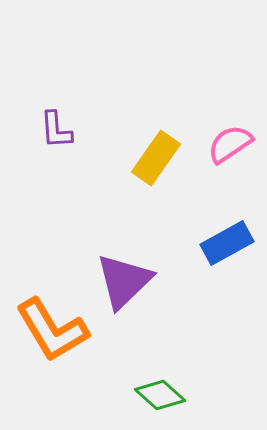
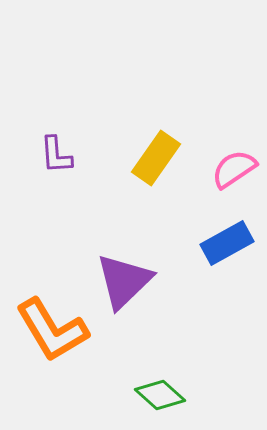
purple L-shape: moved 25 px down
pink semicircle: moved 4 px right, 25 px down
